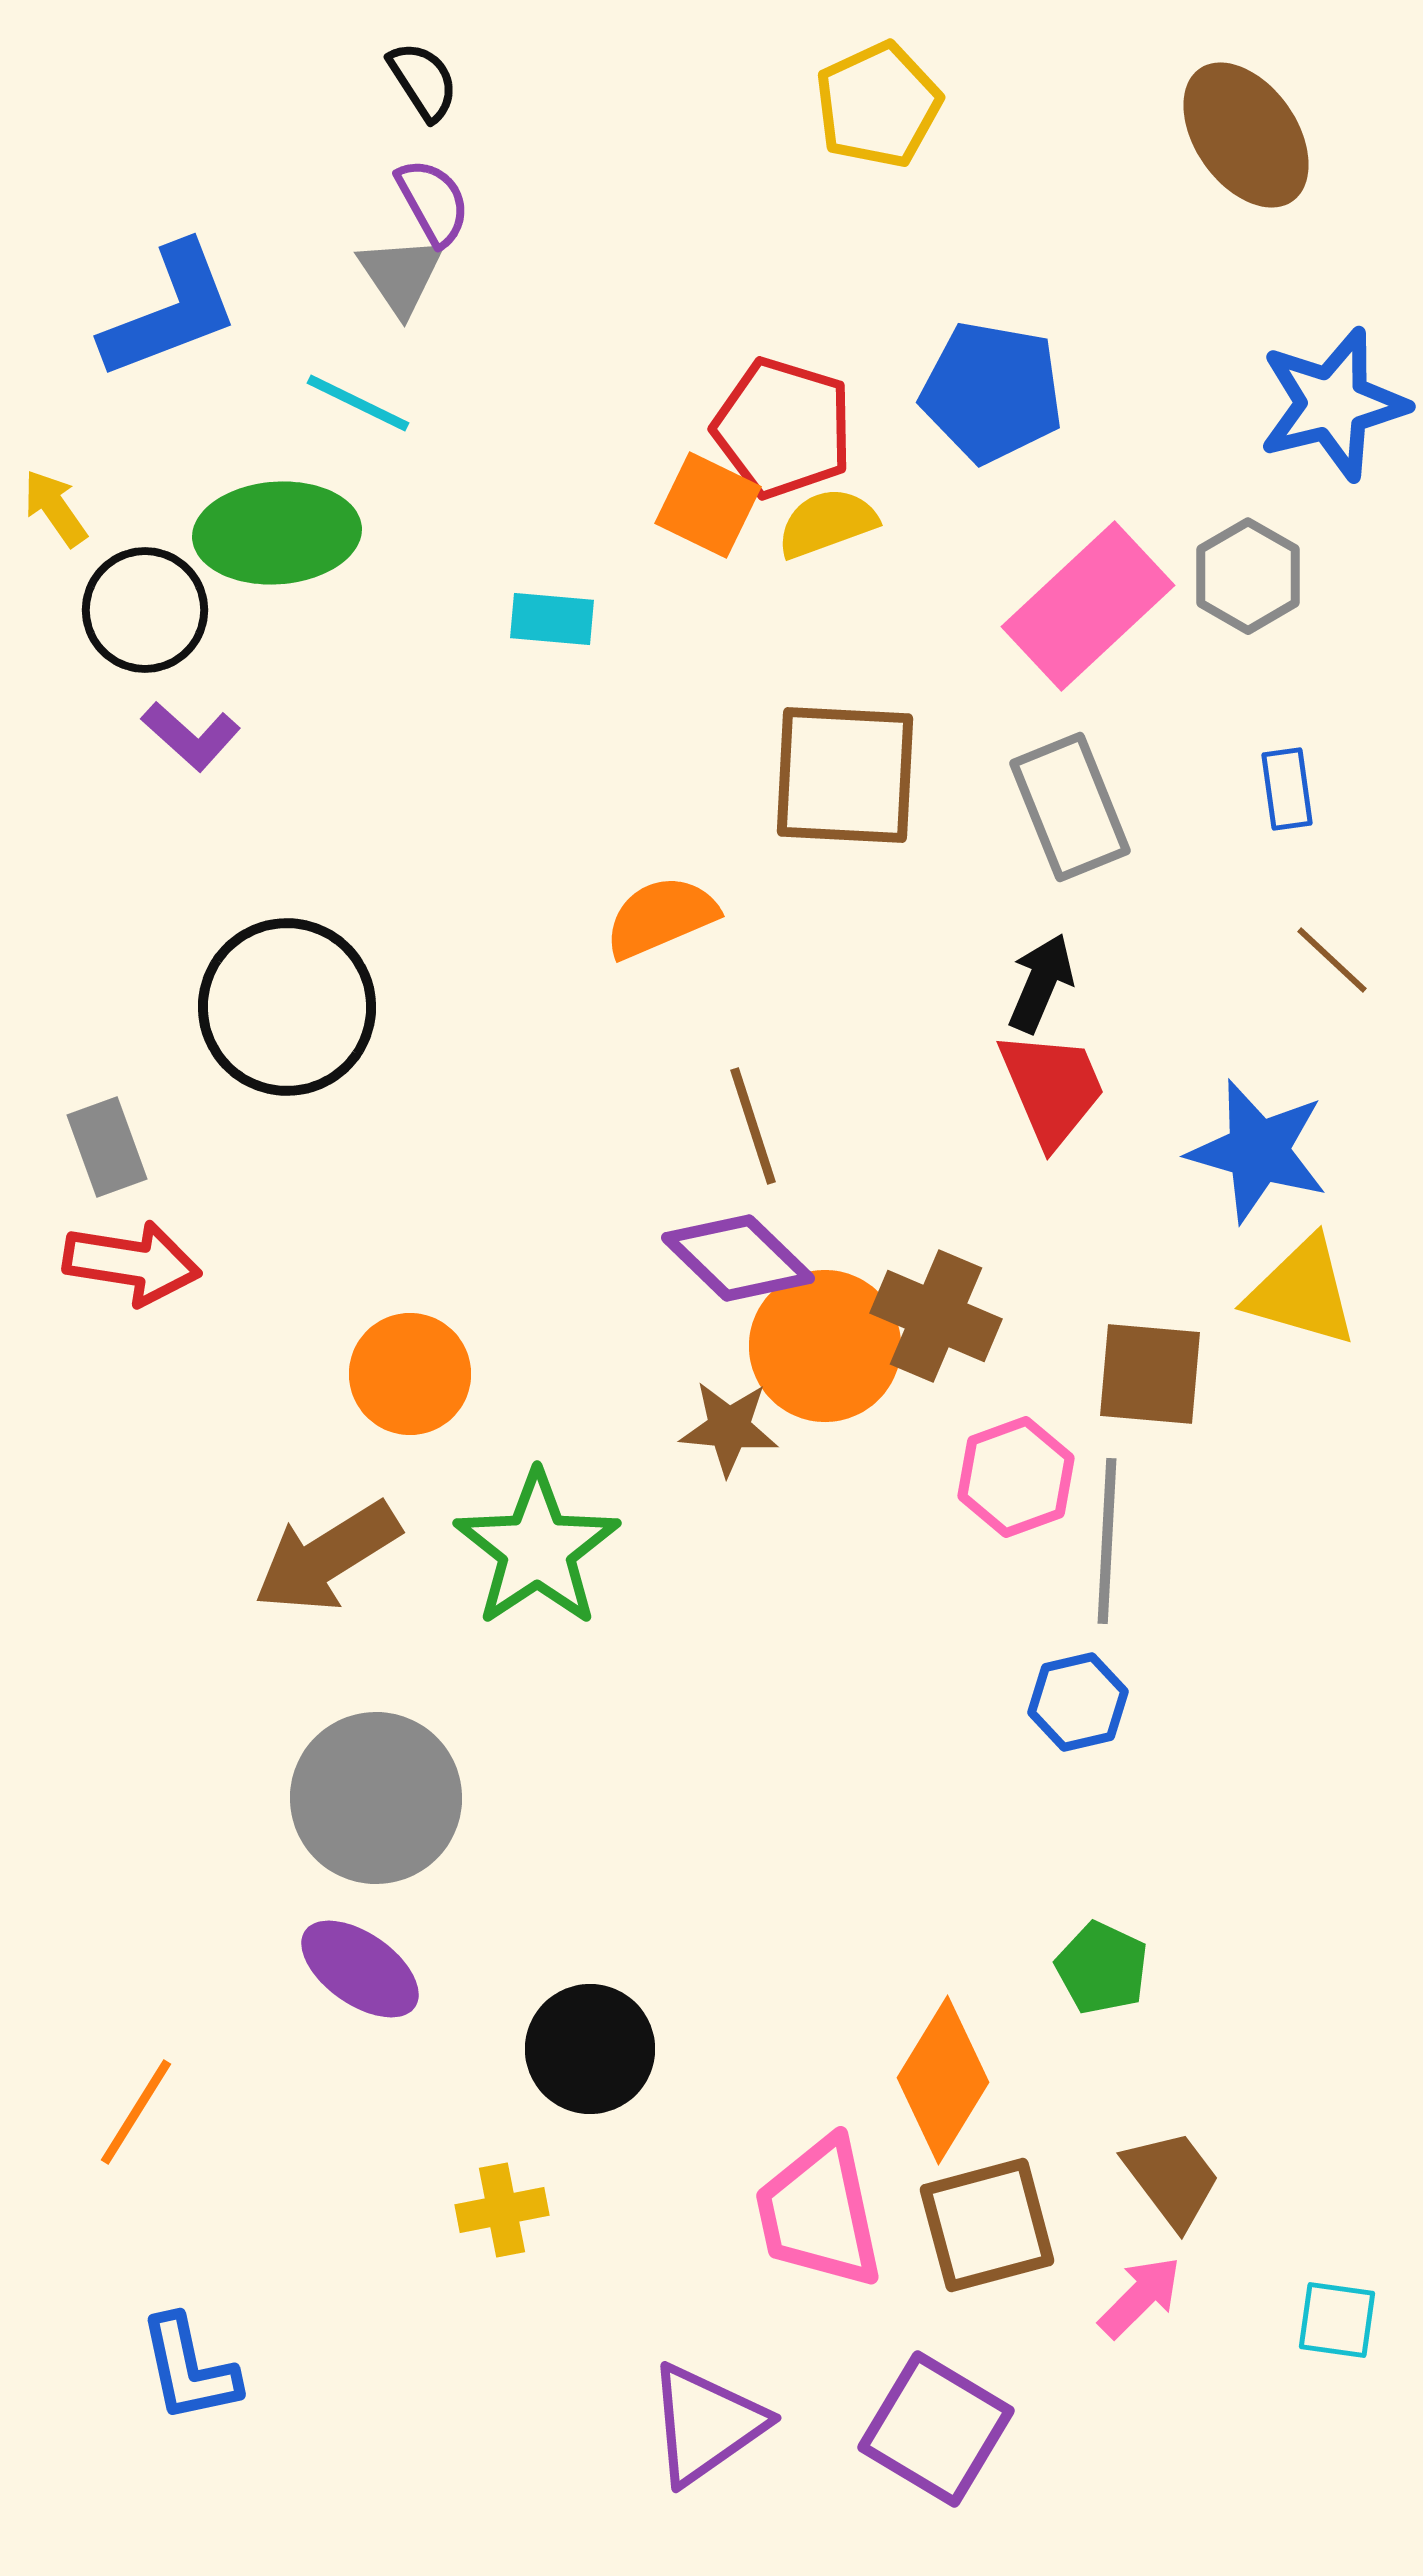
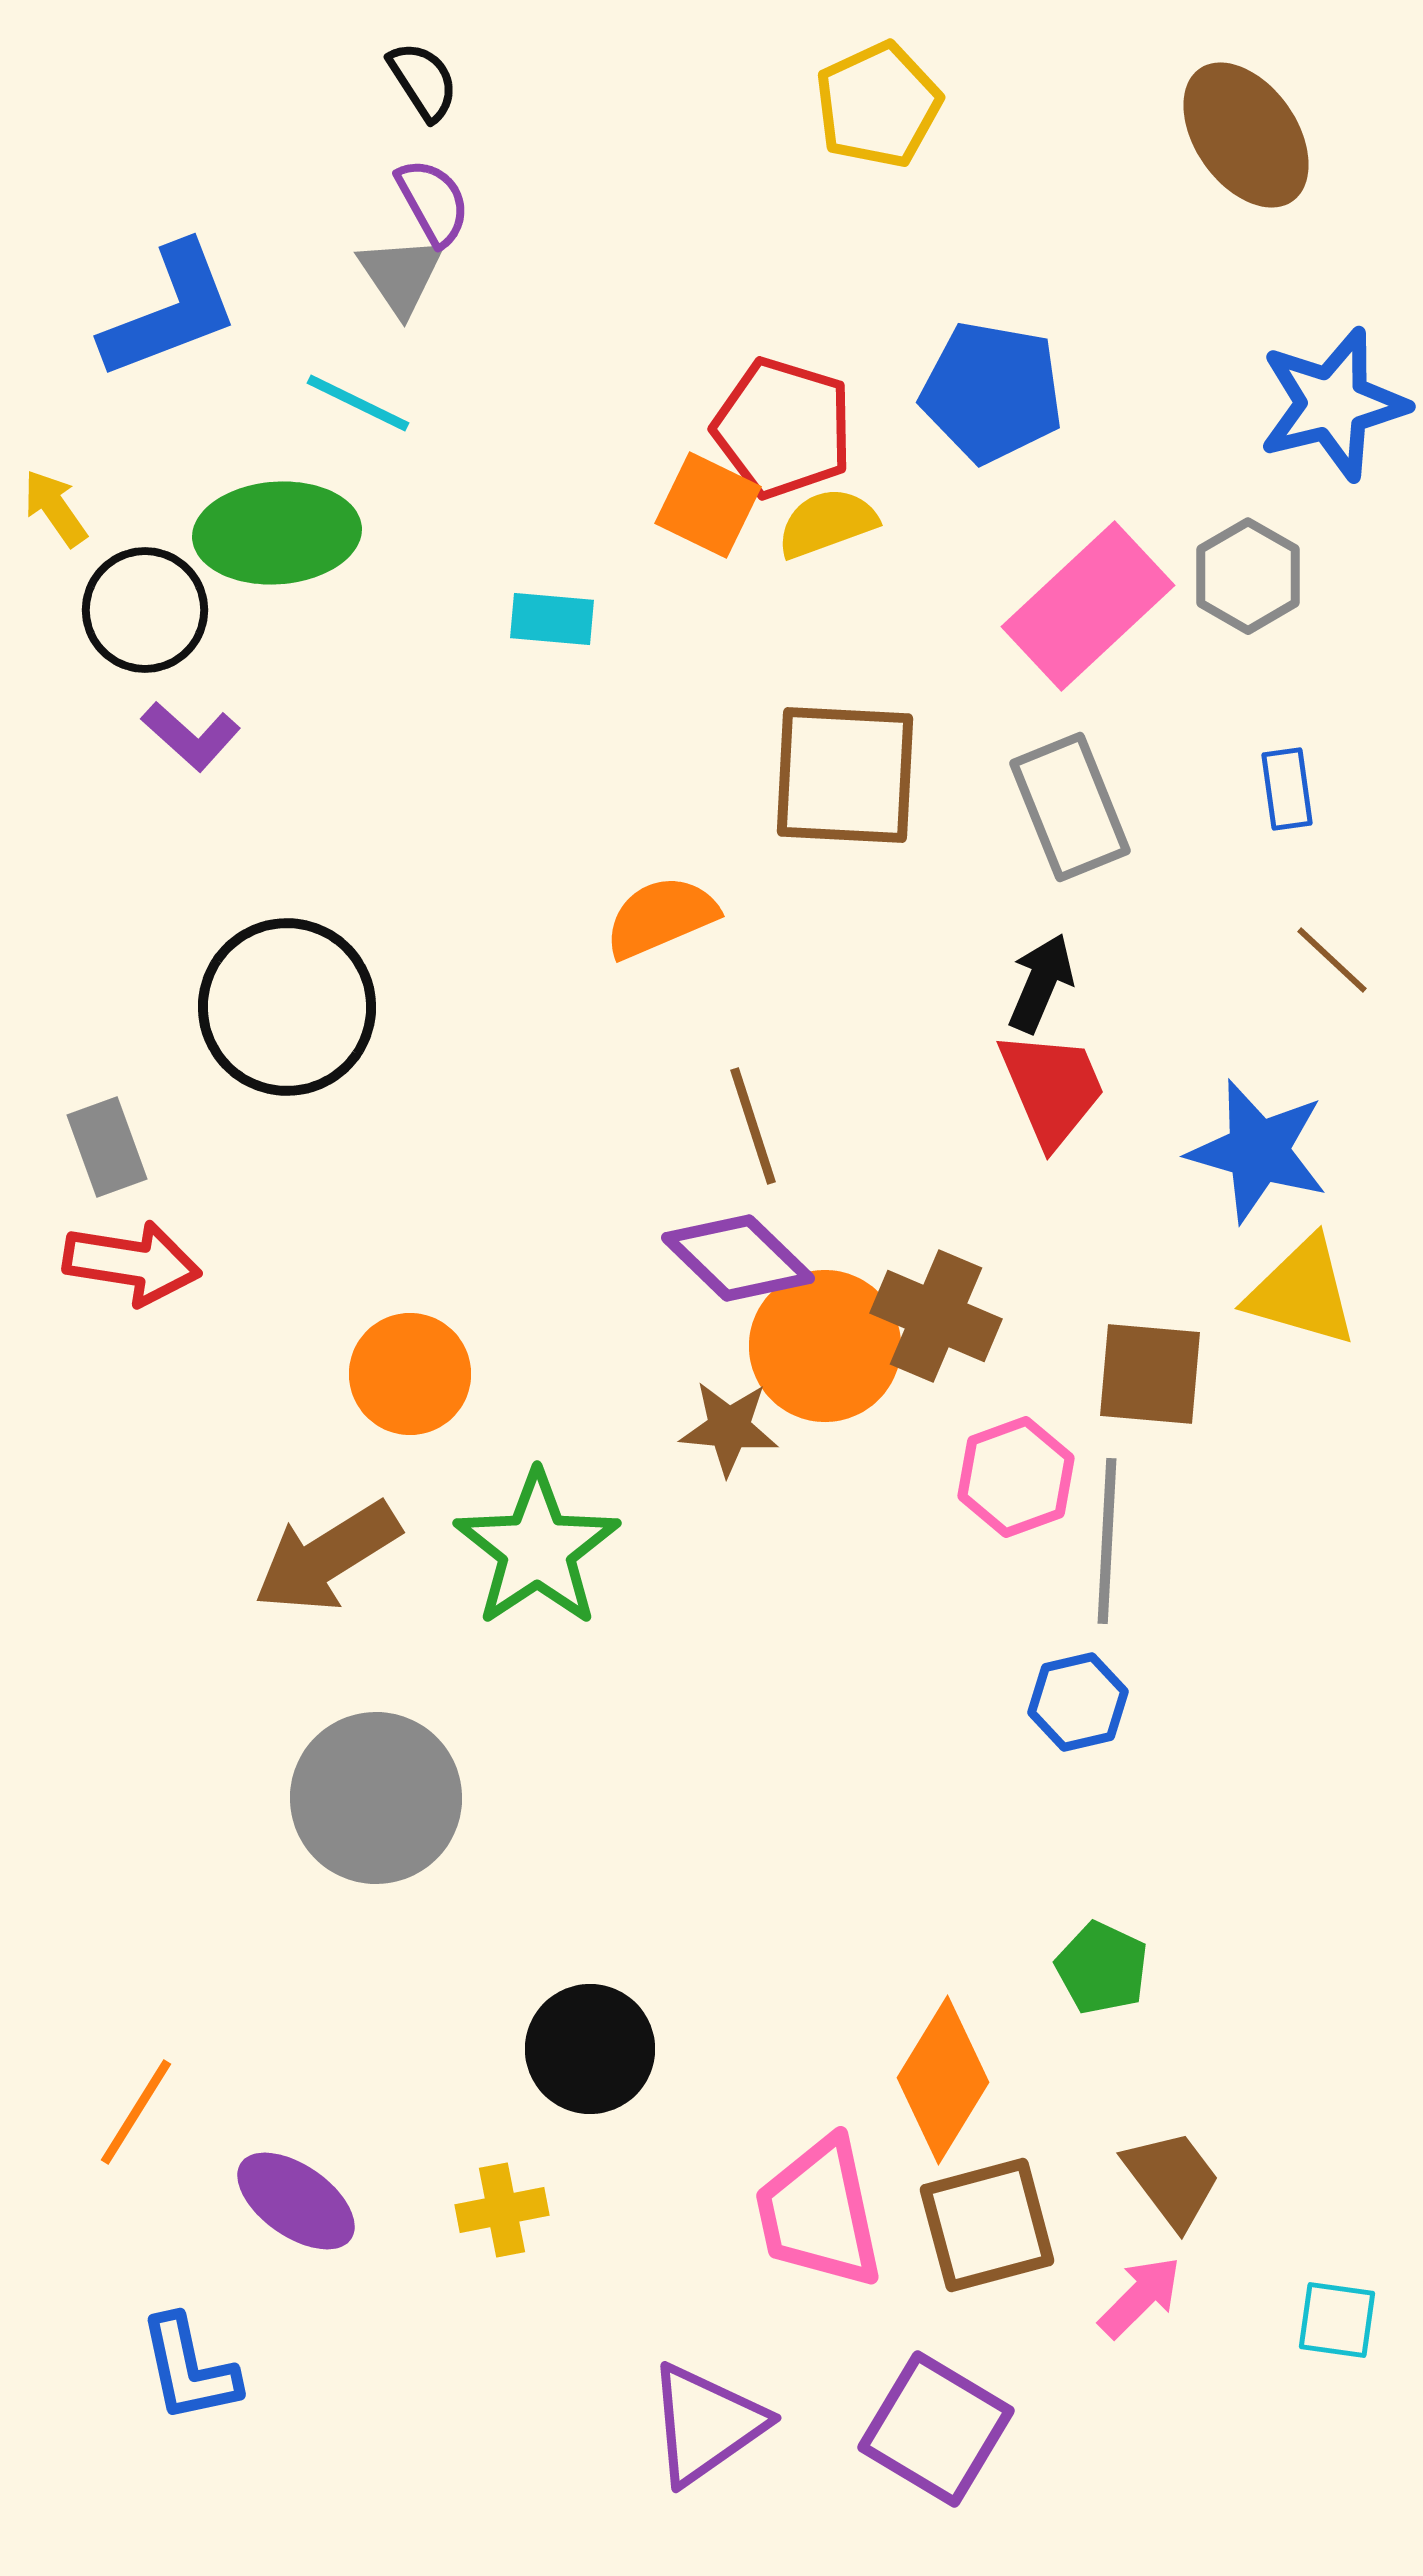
purple ellipse at (360, 1969): moved 64 px left, 232 px down
